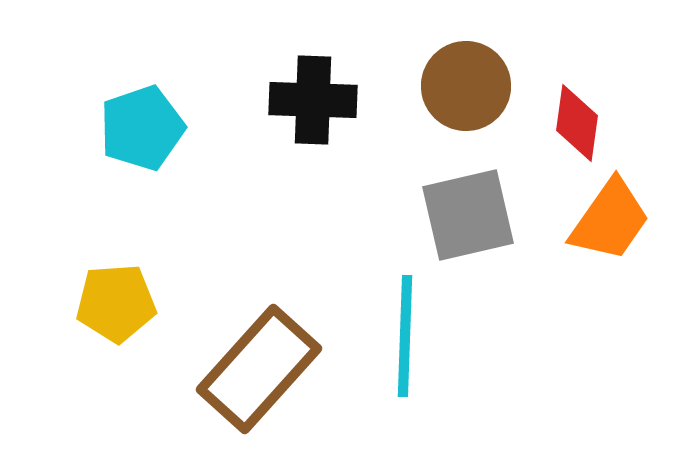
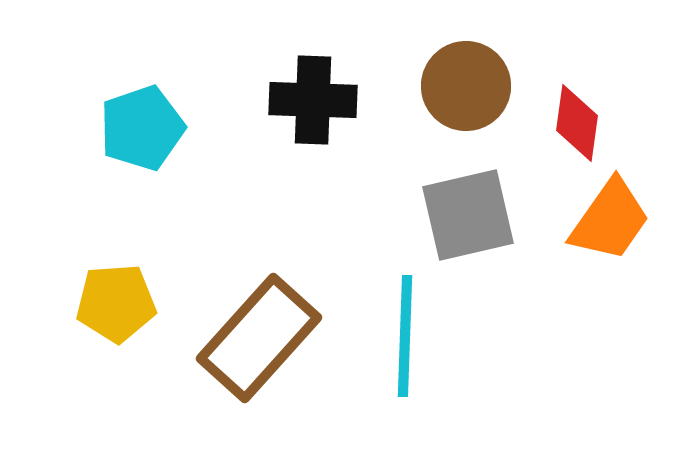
brown rectangle: moved 31 px up
